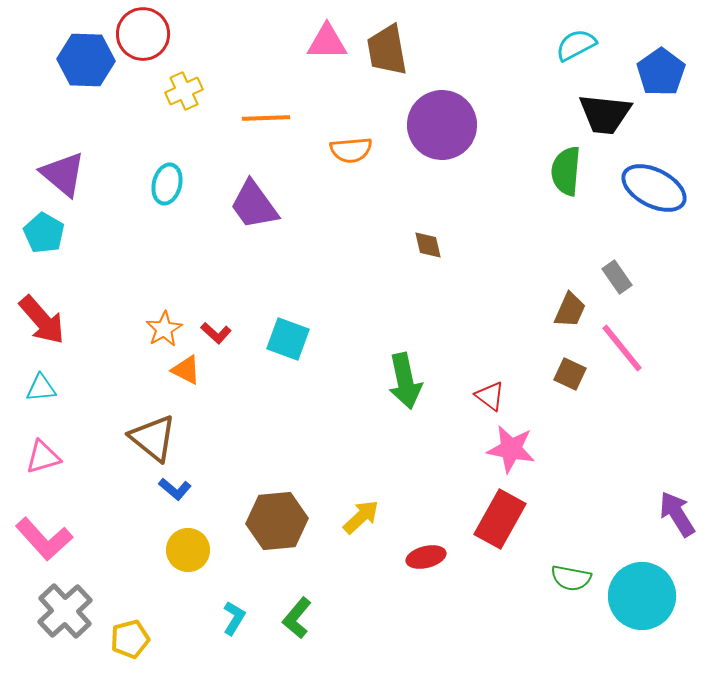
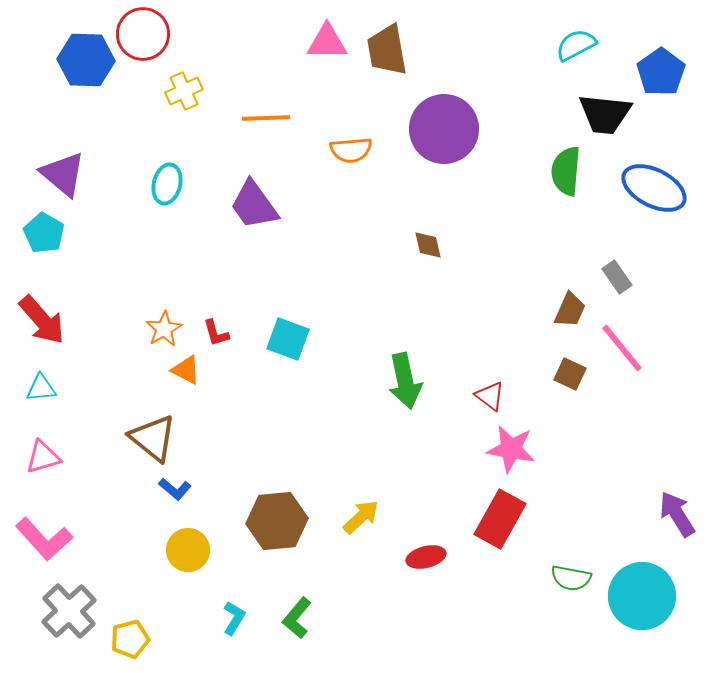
purple circle at (442, 125): moved 2 px right, 4 px down
red L-shape at (216, 333): rotated 32 degrees clockwise
gray cross at (65, 611): moved 4 px right
